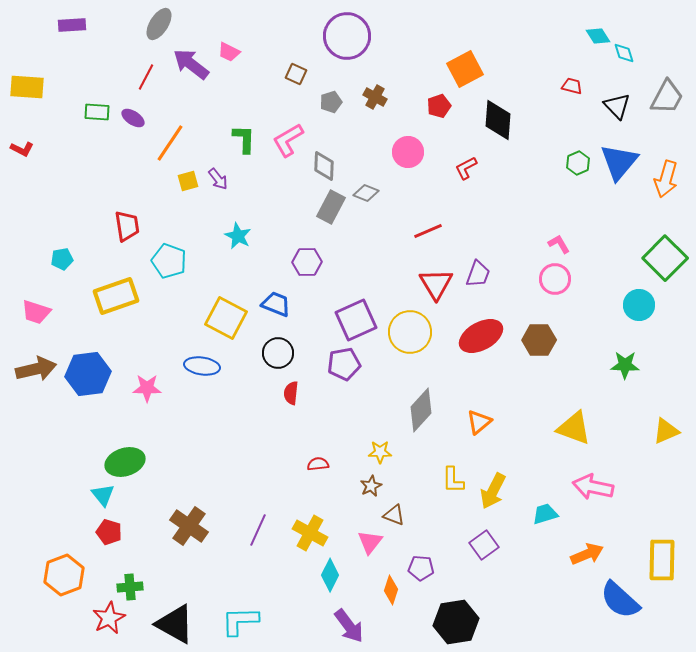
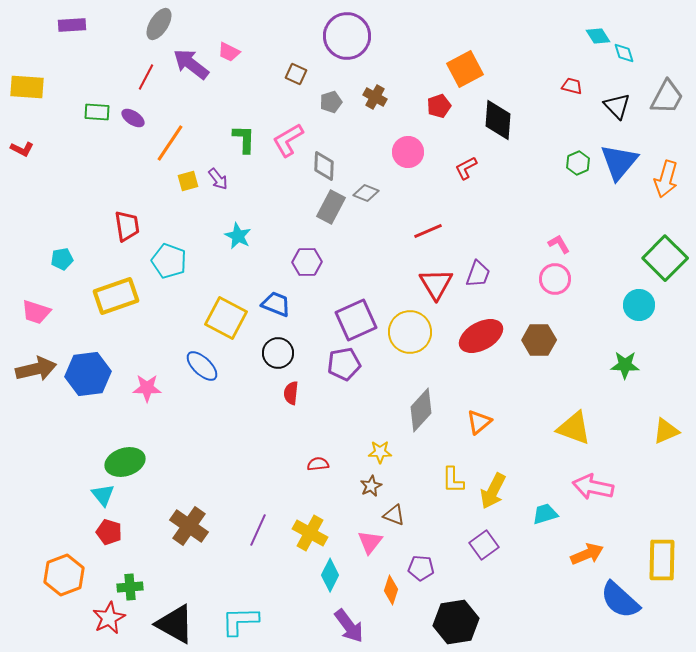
blue ellipse at (202, 366): rotated 36 degrees clockwise
